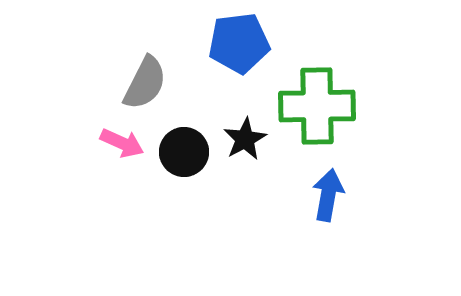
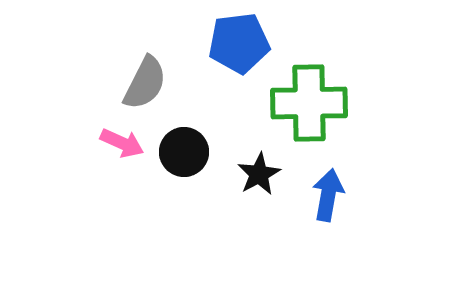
green cross: moved 8 px left, 3 px up
black star: moved 14 px right, 35 px down
